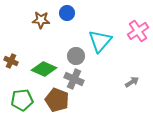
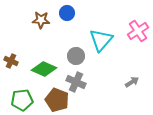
cyan triangle: moved 1 px right, 1 px up
gray cross: moved 2 px right, 3 px down
